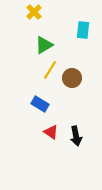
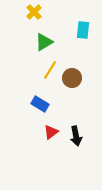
green triangle: moved 3 px up
red triangle: rotated 49 degrees clockwise
